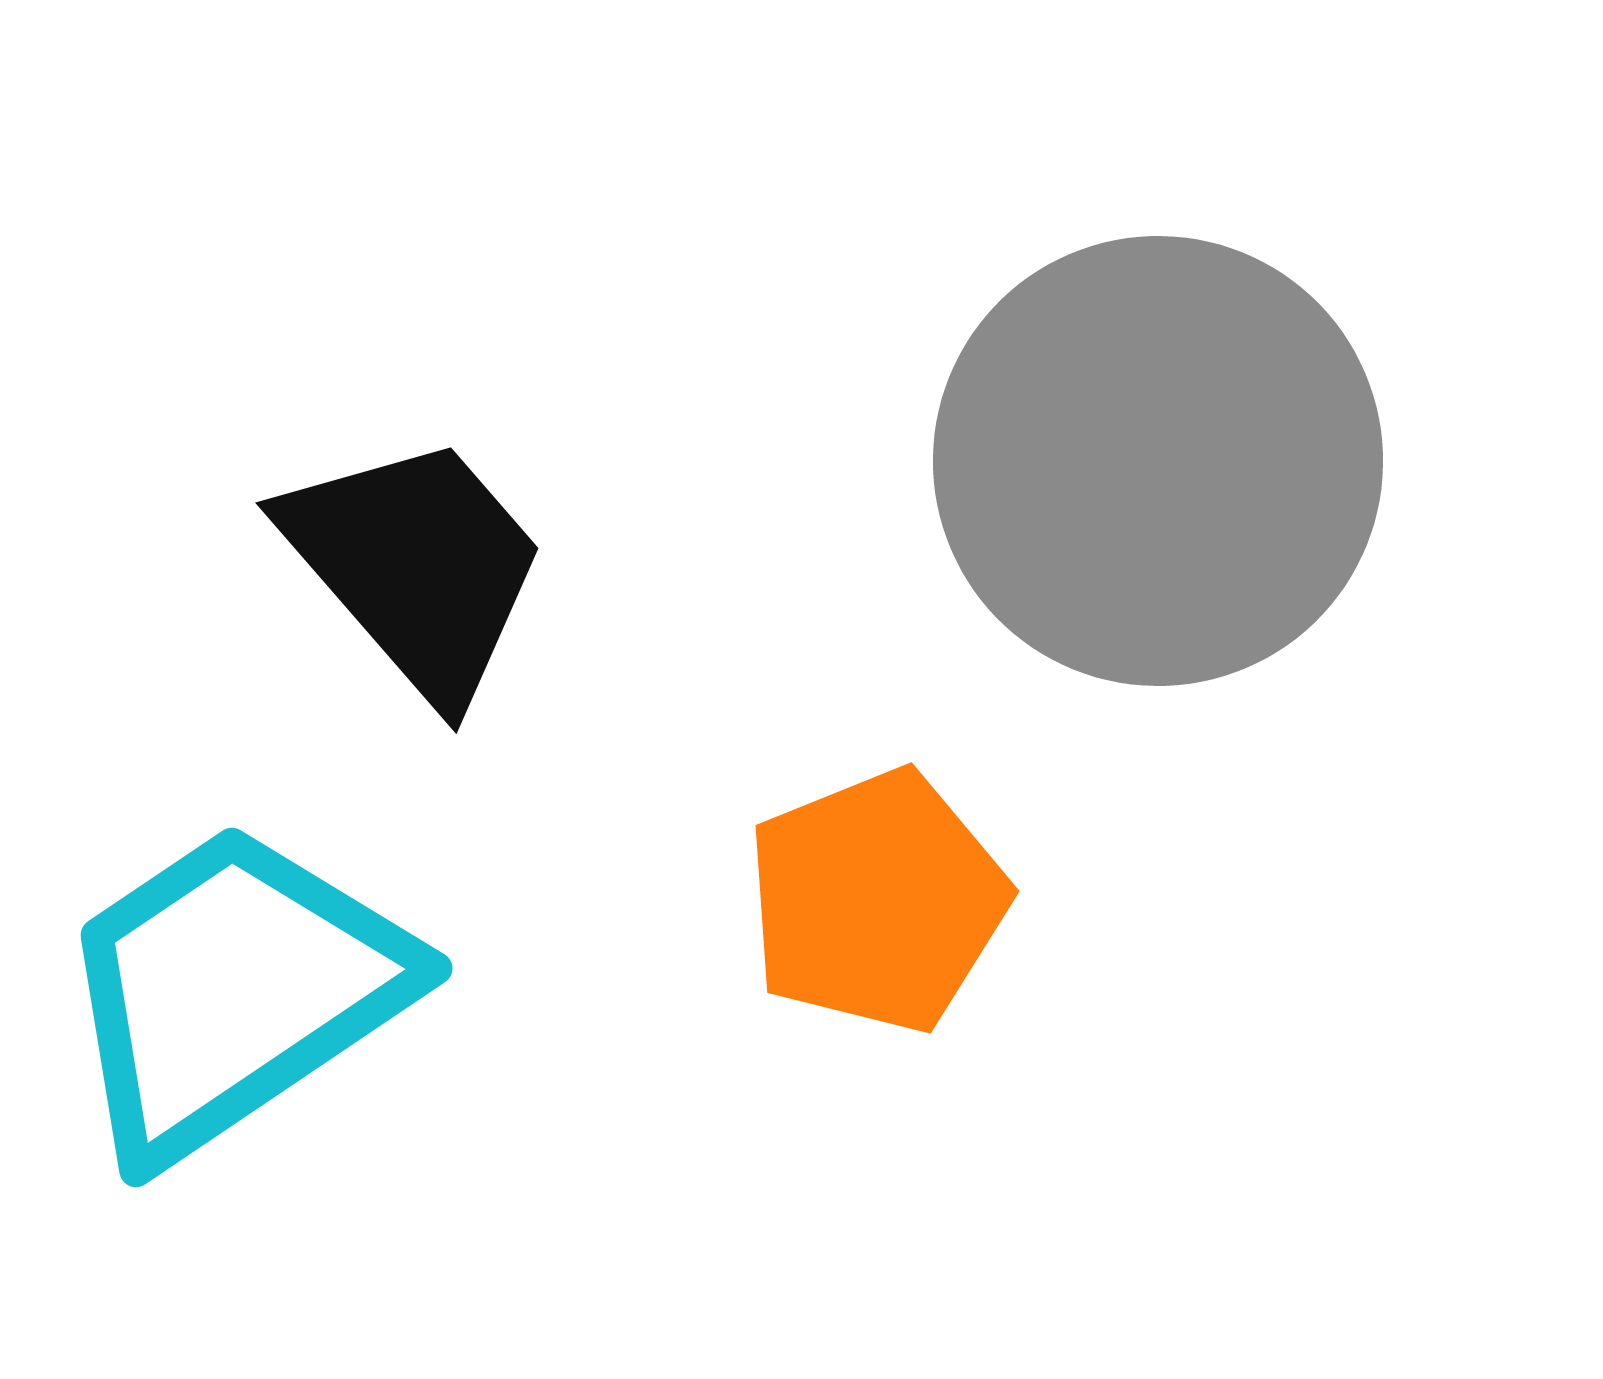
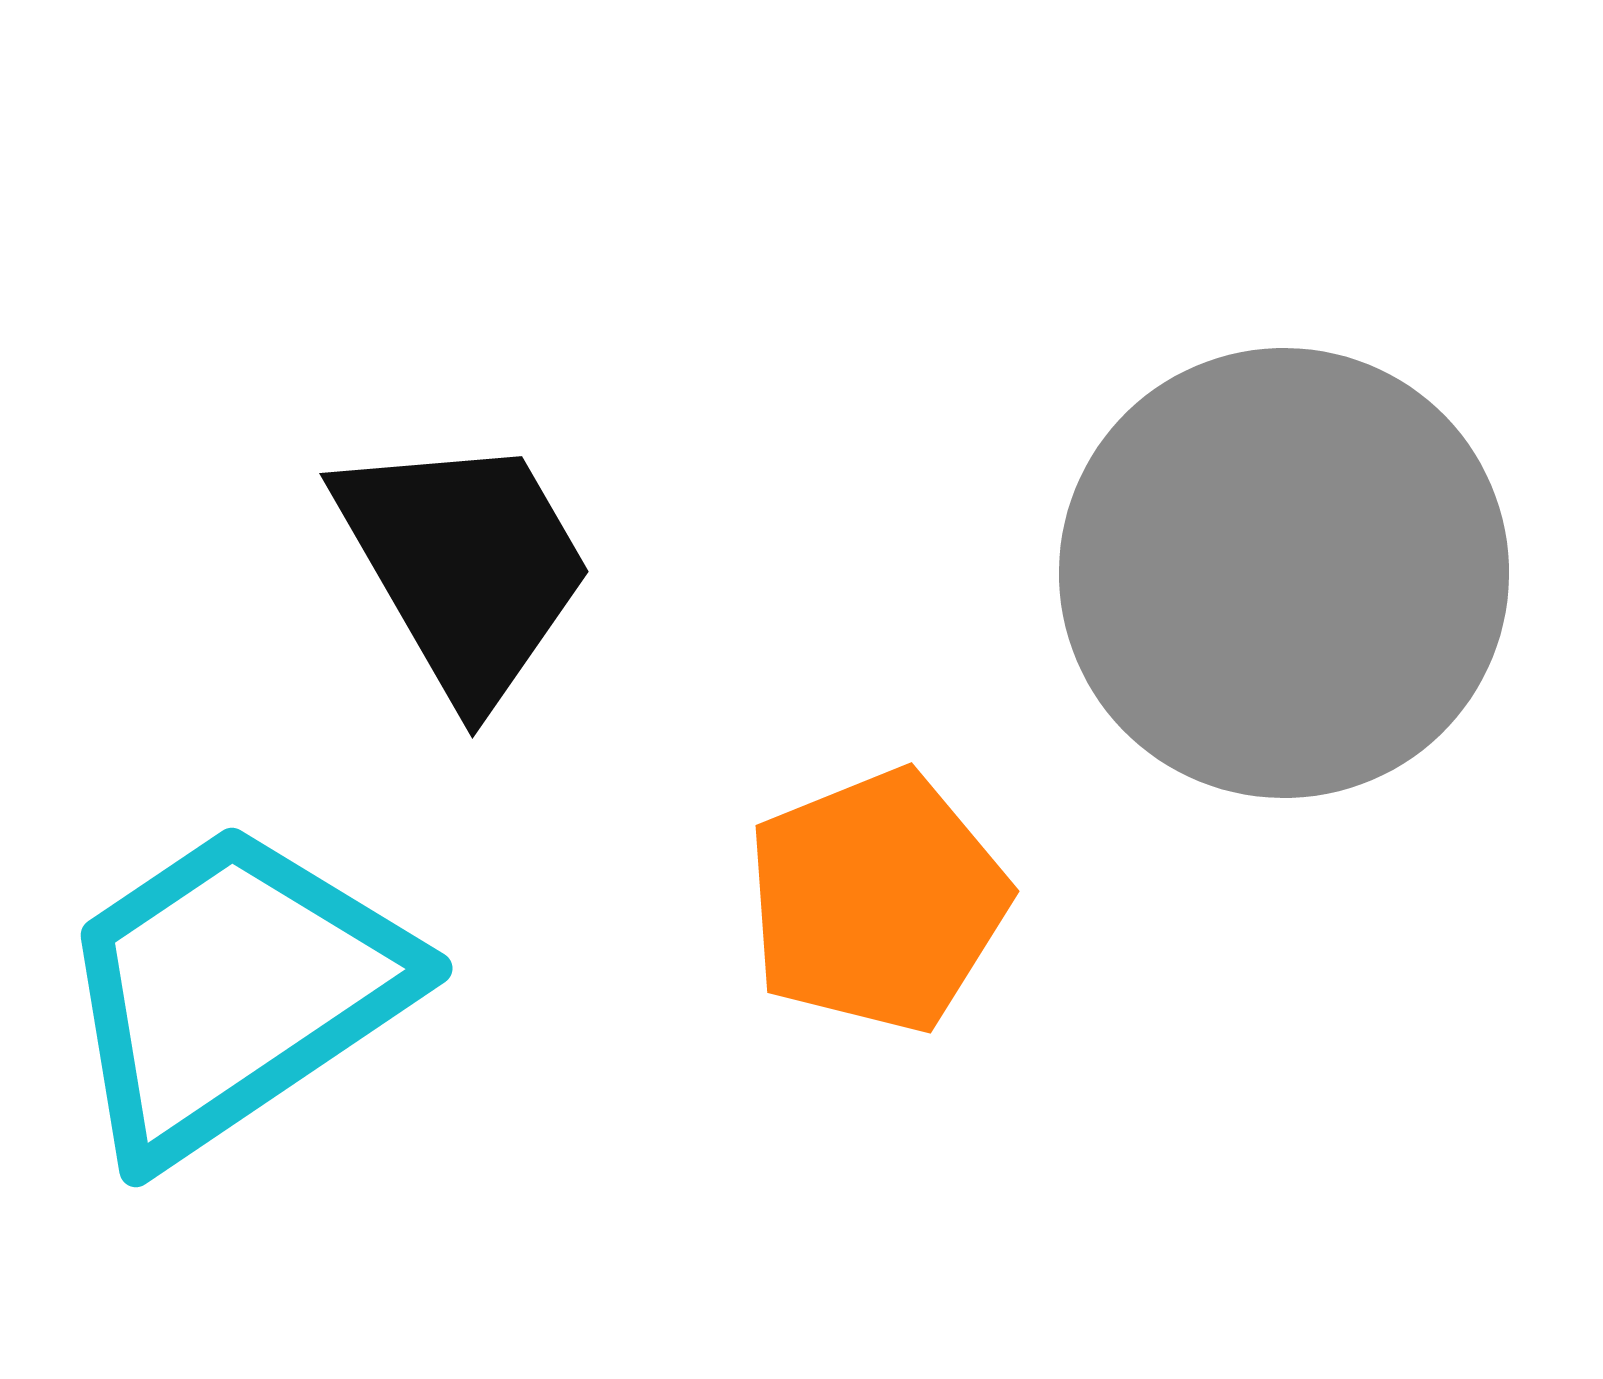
gray circle: moved 126 px right, 112 px down
black trapezoid: moved 49 px right; rotated 11 degrees clockwise
